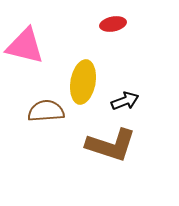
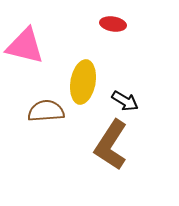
red ellipse: rotated 20 degrees clockwise
black arrow: rotated 52 degrees clockwise
brown L-shape: rotated 105 degrees clockwise
